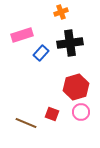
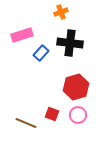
black cross: rotated 15 degrees clockwise
pink circle: moved 3 px left, 3 px down
